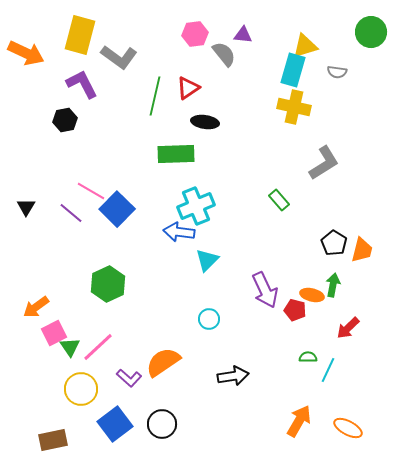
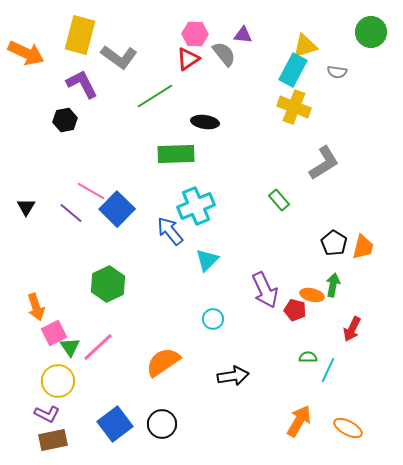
pink hexagon at (195, 34): rotated 10 degrees clockwise
cyan rectangle at (293, 70): rotated 12 degrees clockwise
red triangle at (188, 88): moved 29 px up
green line at (155, 96): rotated 45 degrees clockwise
yellow cross at (294, 107): rotated 8 degrees clockwise
blue arrow at (179, 232): moved 9 px left, 1 px up; rotated 44 degrees clockwise
orange trapezoid at (362, 250): moved 1 px right, 3 px up
orange arrow at (36, 307): rotated 72 degrees counterclockwise
cyan circle at (209, 319): moved 4 px right
red arrow at (348, 328): moved 4 px right, 1 px down; rotated 20 degrees counterclockwise
purple L-shape at (129, 378): moved 82 px left, 36 px down; rotated 15 degrees counterclockwise
yellow circle at (81, 389): moved 23 px left, 8 px up
